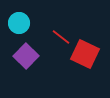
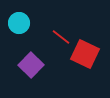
purple square: moved 5 px right, 9 px down
